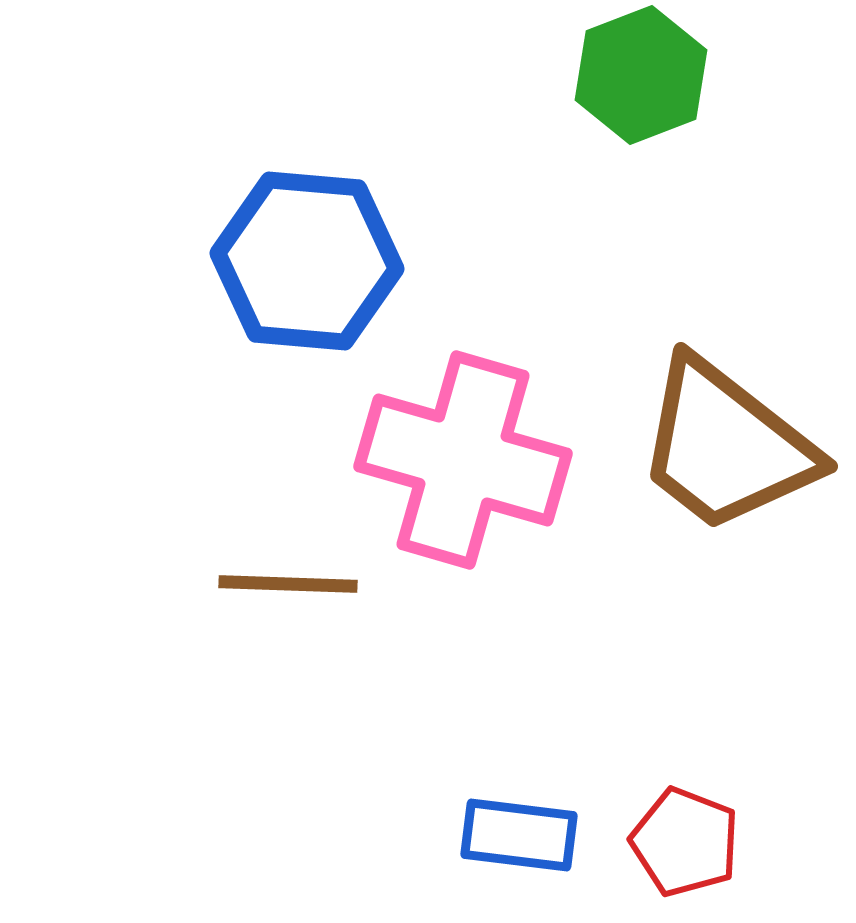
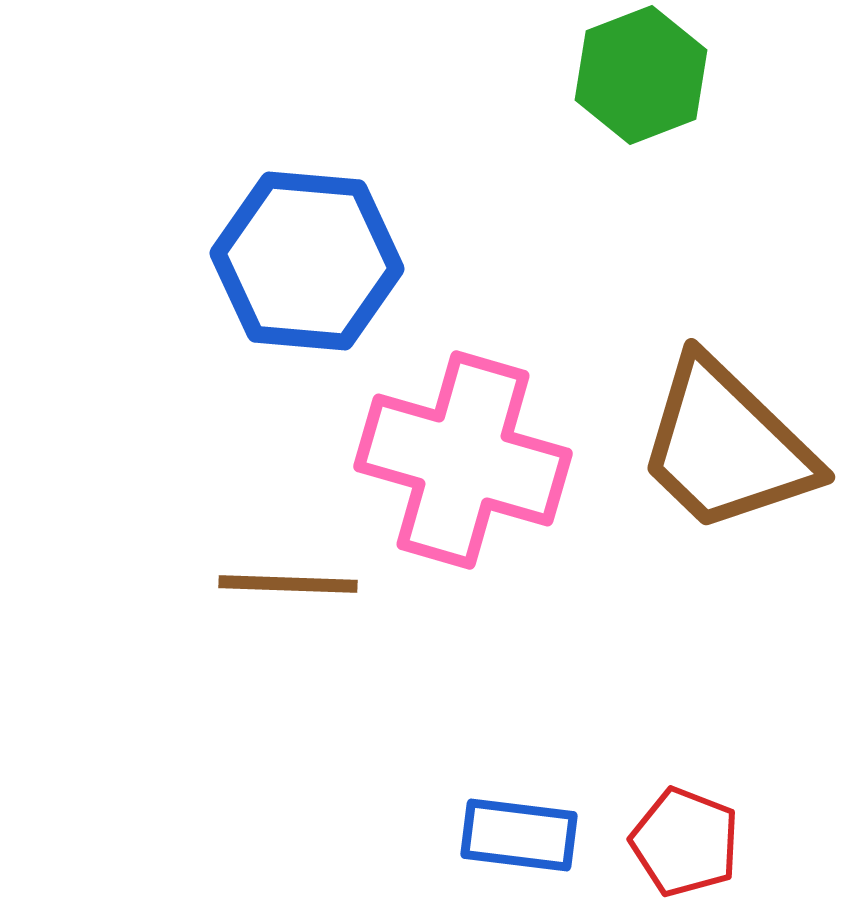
brown trapezoid: rotated 6 degrees clockwise
